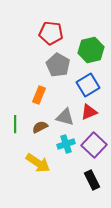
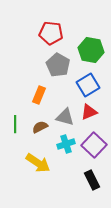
green hexagon: rotated 25 degrees clockwise
